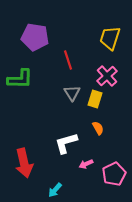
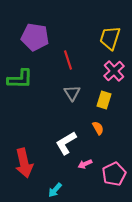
pink cross: moved 7 px right, 5 px up
yellow rectangle: moved 9 px right, 1 px down
white L-shape: rotated 15 degrees counterclockwise
pink arrow: moved 1 px left
